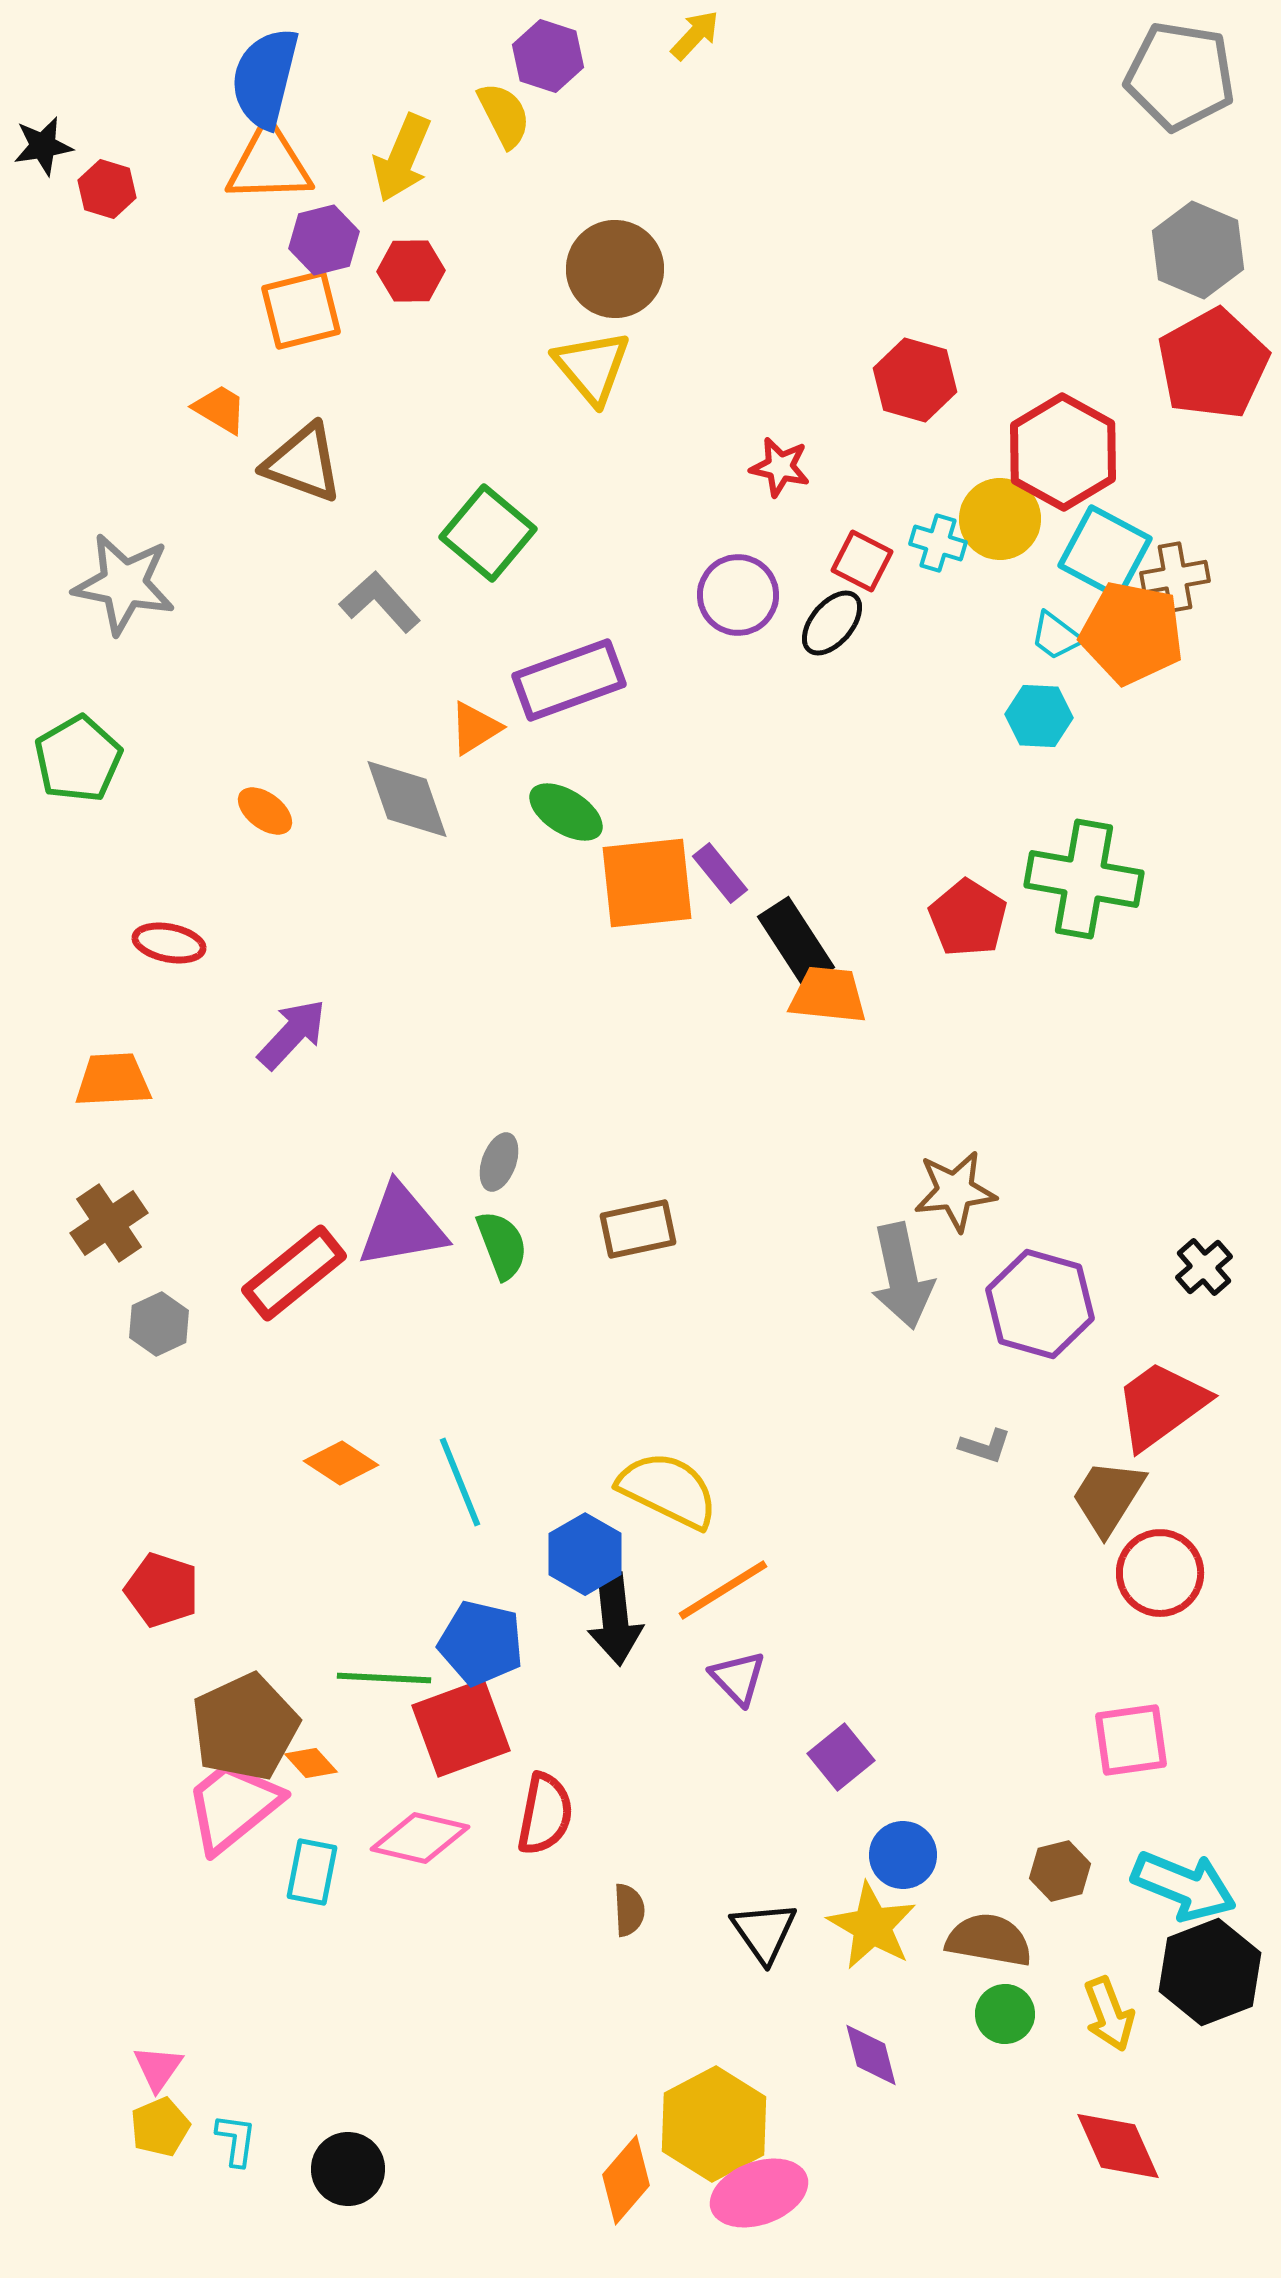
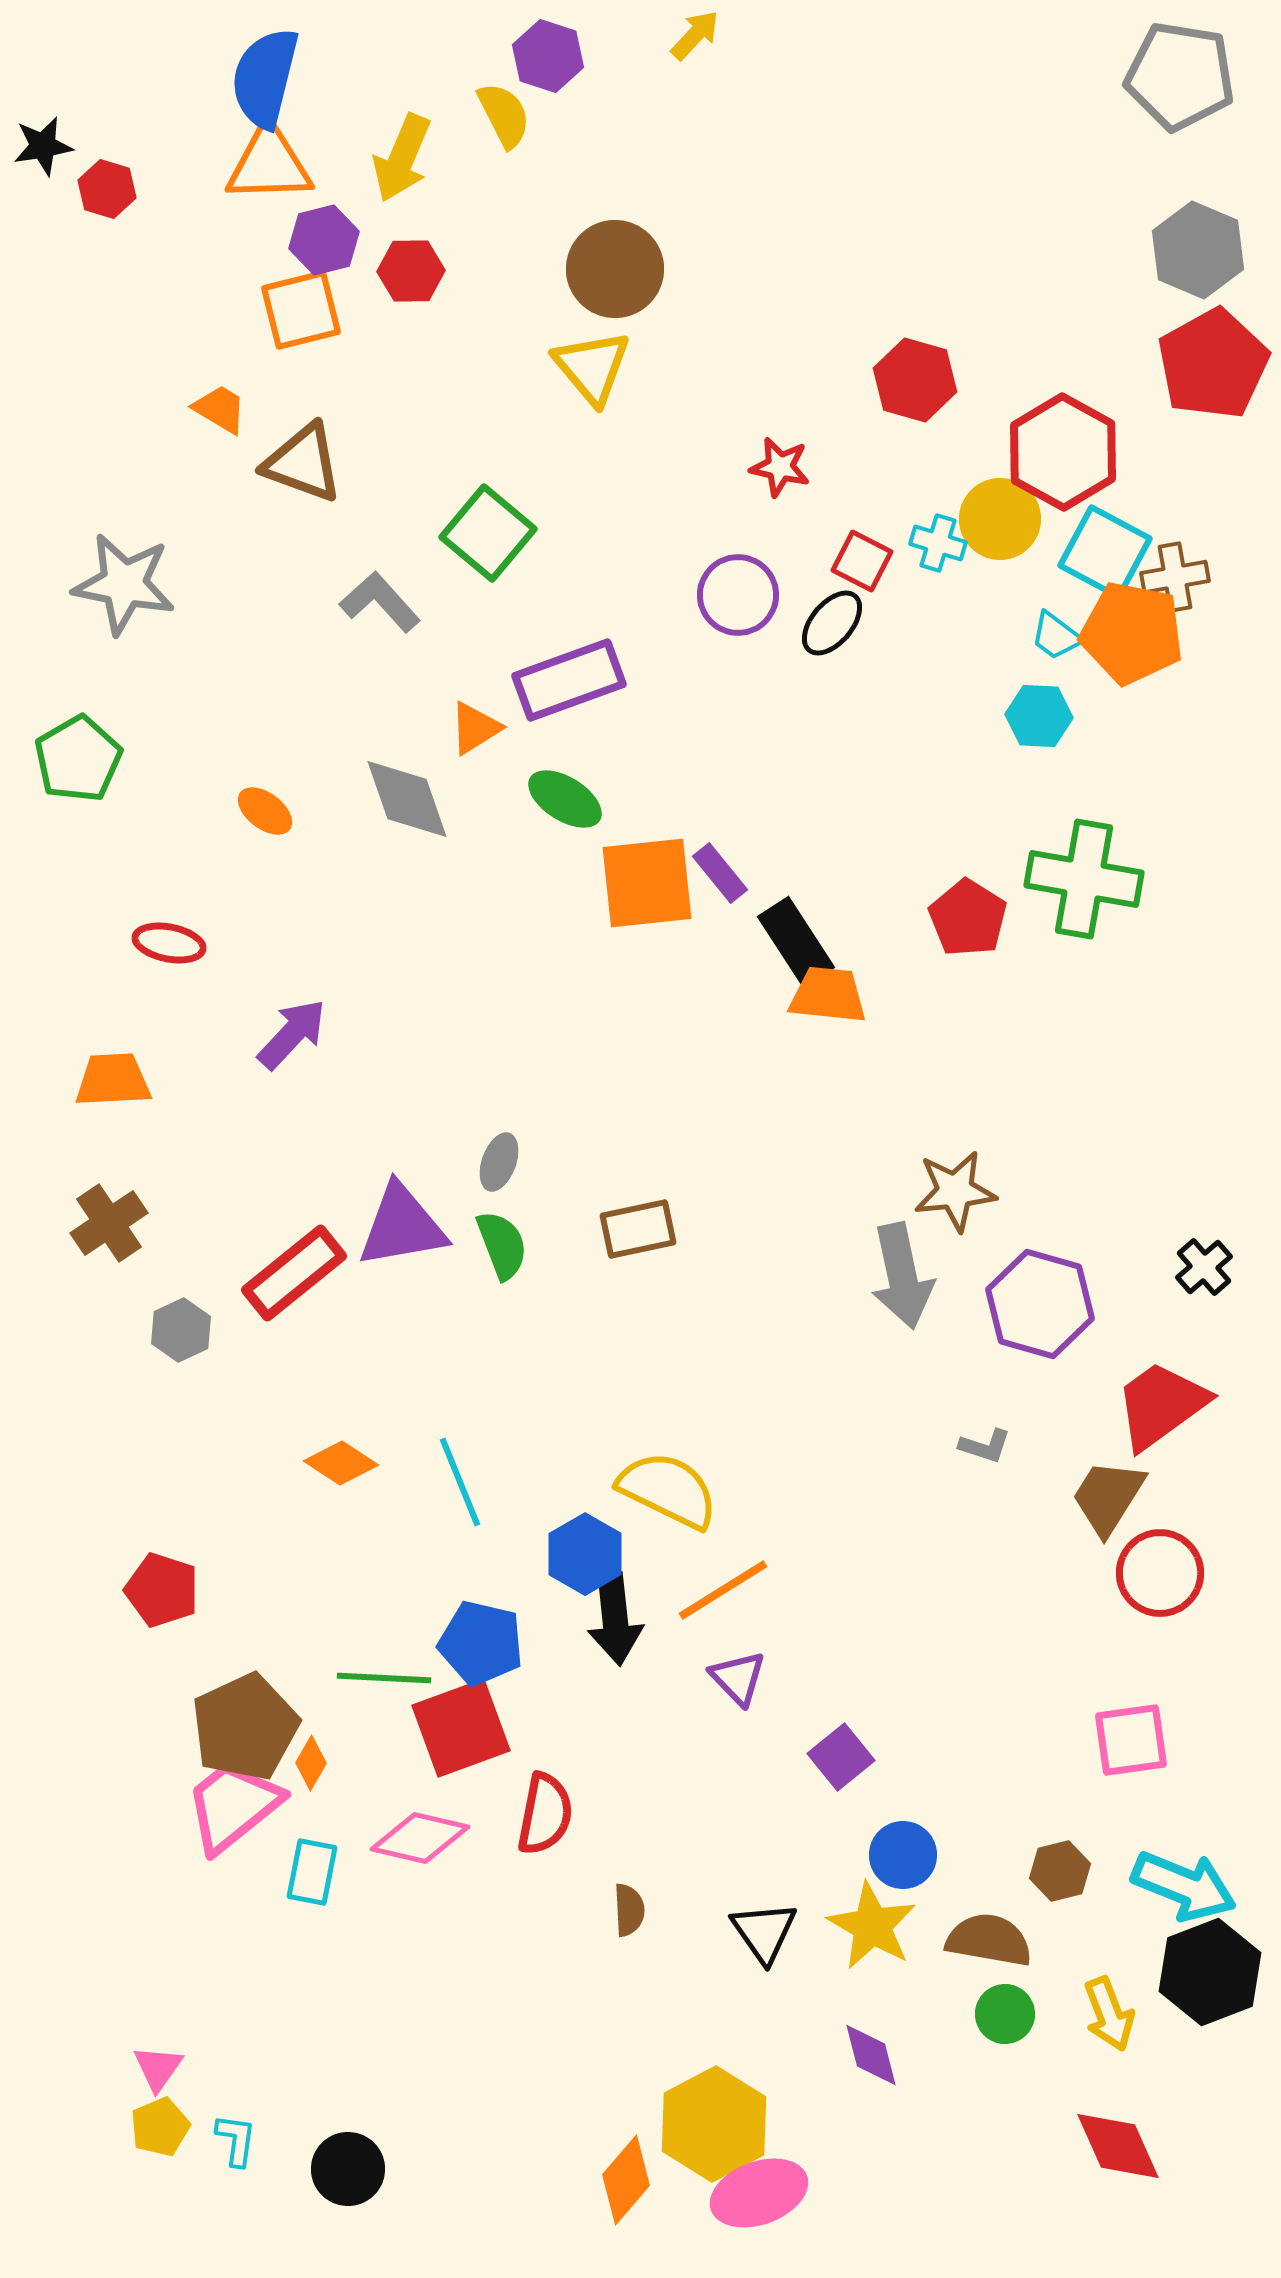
green ellipse at (566, 812): moved 1 px left, 13 px up
gray hexagon at (159, 1324): moved 22 px right, 6 px down
orange diamond at (311, 1763): rotated 72 degrees clockwise
